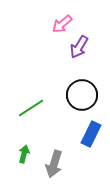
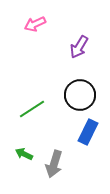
pink arrow: moved 27 px left; rotated 15 degrees clockwise
black circle: moved 2 px left
green line: moved 1 px right, 1 px down
blue rectangle: moved 3 px left, 2 px up
green arrow: rotated 78 degrees counterclockwise
